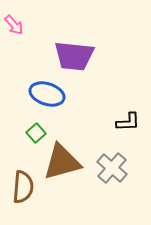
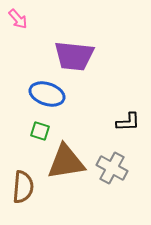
pink arrow: moved 4 px right, 6 px up
green square: moved 4 px right, 2 px up; rotated 30 degrees counterclockwise
brown triangle: moved 4 px right; rotated 6 degrees clockwise
gray cross: rotated 12 degrees counterclockwise
